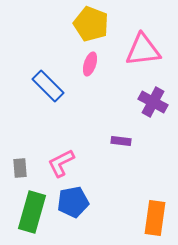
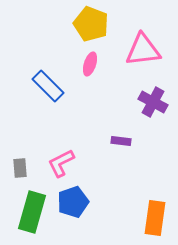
blue pentagon: rotated 8 degrees counterclockwise
